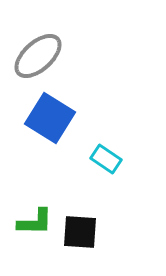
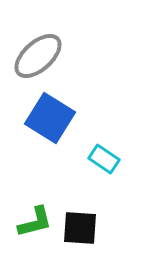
cyan rectangle: moved 2 px left
green L-shape: rotated 15 degrees counterclockwise
black square: moved 4 px up
